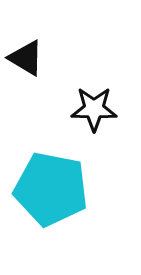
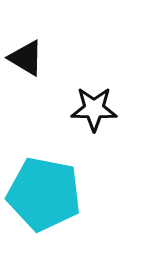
cyan pentagon: moved 7 px left, 5 px down
